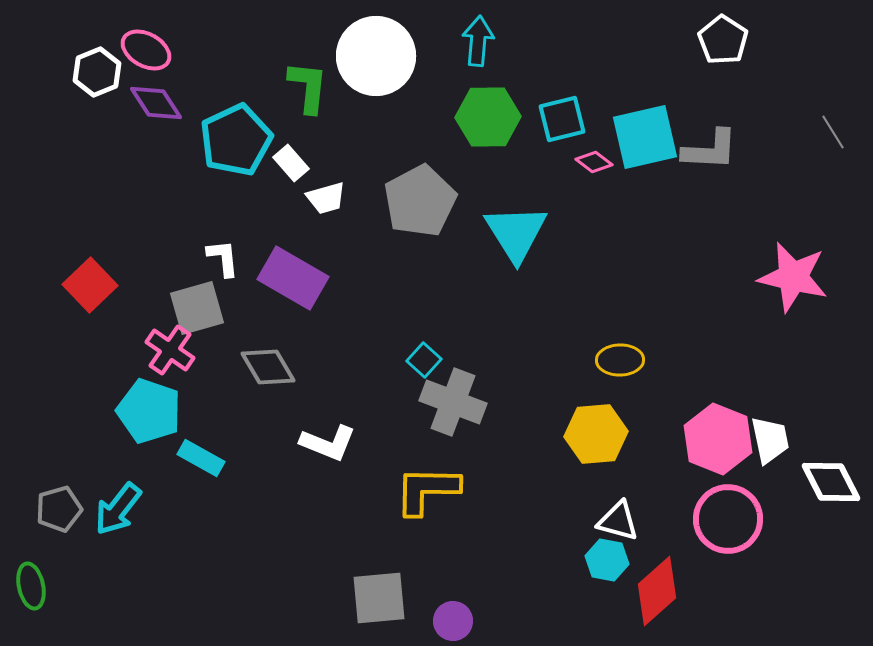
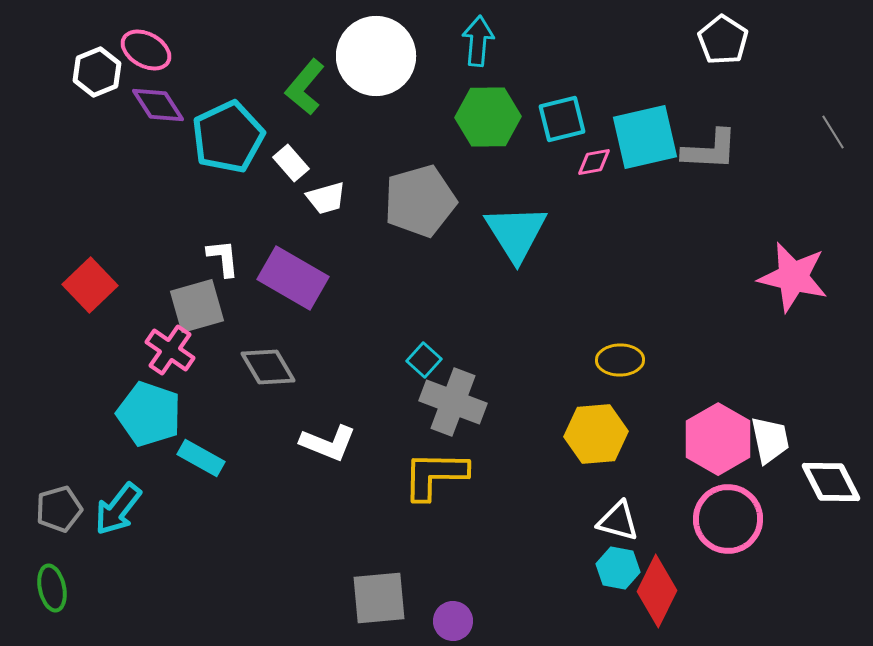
green L-shape at (308, 87): moved 3 px left; rotated 146 degrees counterclockwise
purple diamond at (156, 103): moved 2 px right, 2 px down
cyan pentagon at (236, 140): moved 8 px left, 3 px up
pink diamond at (594, 162): rotated 48 degrees counterclockwise
gray pentagon at (420, 201): rotated 12 degrees clockwise
gray square at (197, 308): moved 2 px up
cyan pentagon at (149, 411): moved 3 px down
pink hexagon at (718, 439): rotated 8 degrees clockwise
yellow L-shape at (427, 490): moved 8 px right, 15 px up
cyan hexagon at (607, 560): moved 11 px right, 8 px down
green ellipse at (31, 586): moved 21 px right, 2 px down
red diamond at (657, 591): rotated 22 degrees counterclockwise
